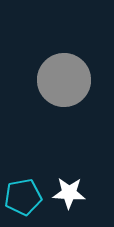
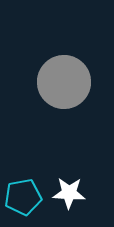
gray circle: moved 2 px down
